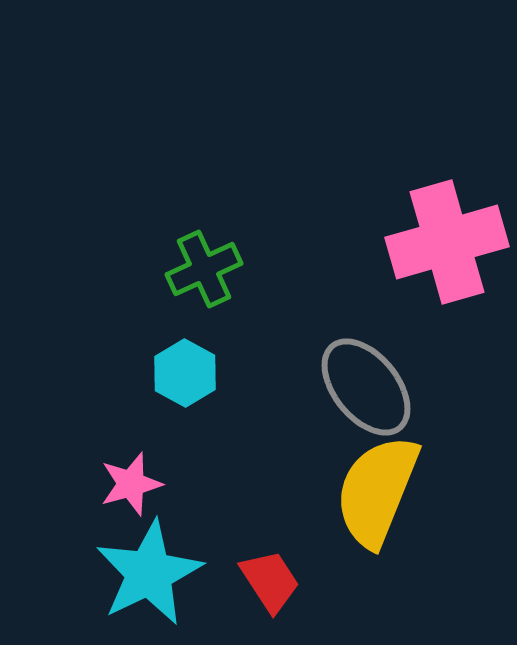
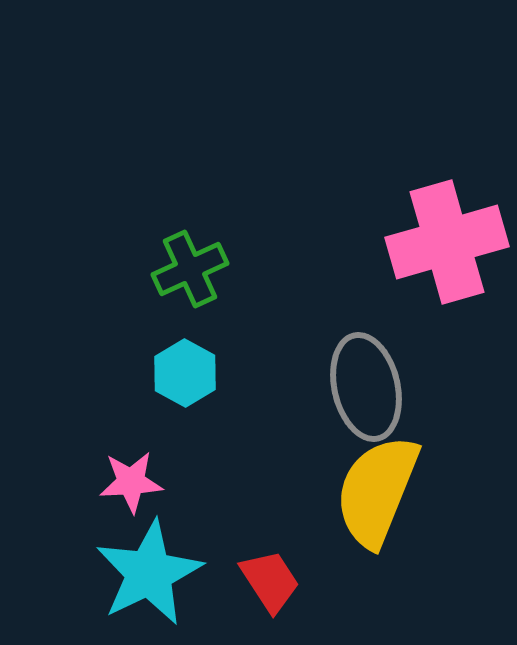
green cross: moved 14 px left
gray ellipse: rotated 26 degrees clockwise
pink star: moved 2 px up; rotated 12 degrees clockwise
